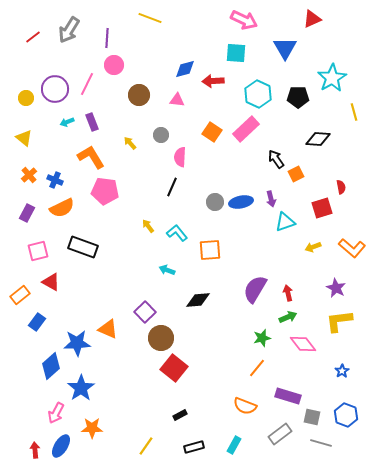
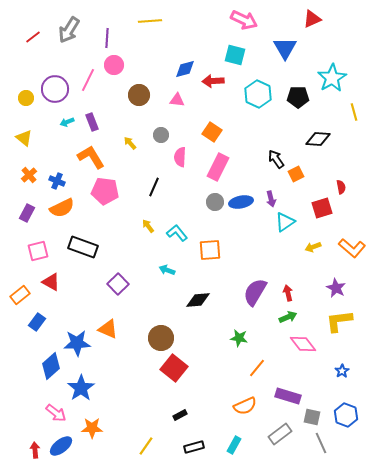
yellow line at (150, 18): moved 3 px down; rotated 25 degrees counterclockwise
cyan square at (236, 53): moved 1 px left, 2 px down; rotated 10 degrees clockwise
pink line at (87, 84): moved 1 px right, 4 px up
pink rectangle at (246, 129): moved 28 px left, 38 px down; rotated 20 degrees counterclockwise
blue cross at (55, 180): moved 2 px right, 1 px down
black line at (172, 187): moved 18 px left
cyan triangle at (285, 222): rotated 15 degrees counterclockwise
purple semicircle at (255, 289): moved 3 px down
purple square at (145, 312): moved 27 px left, 28 px up
green star at (262, 338): moved 23 px left; rotated 24 degrees clockwise
orange semicircle at (245, 406): rotated 45 degrees counterclockwise
pink arrow at (56, 413): rotated 80 degrees counterclockwise
gray line at (321, 443): rotated 50 degrees clockwise
blue ellipse at (61, 446): rotated 20 degrees clockwise
